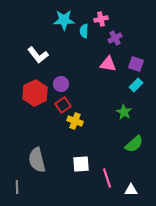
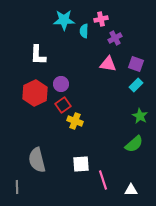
white L-shape: rotated 40 degrees clockwise
green star: moved 16 px right, 4 px down
pink line: moved 4 px left, 2 px down
